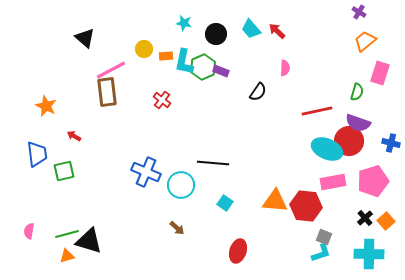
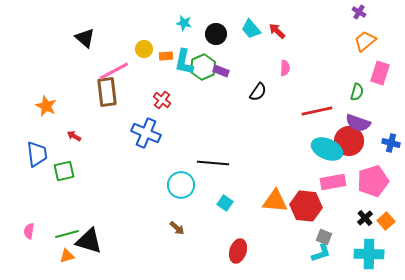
pink line at (111, 70): moved 3 px right, 1 px down
blue cross at (146, 172): moved 39 px up
